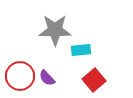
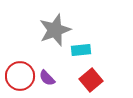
gray star: rotated 20 degrees counterclockwise
red square: moved 3 px left
